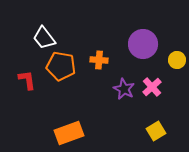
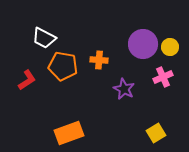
white trapezoid: rotated 25 degrees counterclockwise
yellow circle: moved 7 px left, 13 px up
orange pentagon: moved 2 px right
red L-shape: rotated 65 degrees clockwise
pink cross: moved 11 px right, 10 px up; rotated 18 degrees clockwise
yellow square: moved 2 px down
